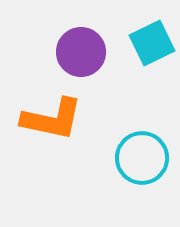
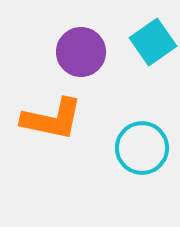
cyan square: moved 1 px right, 1 px up; rotated 9 degrees counterclockwise
cyan circle: moved 10 px up
